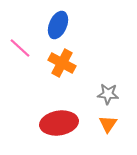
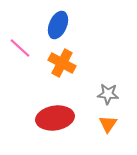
red ellipse: moved 4 px left, 5 px up
